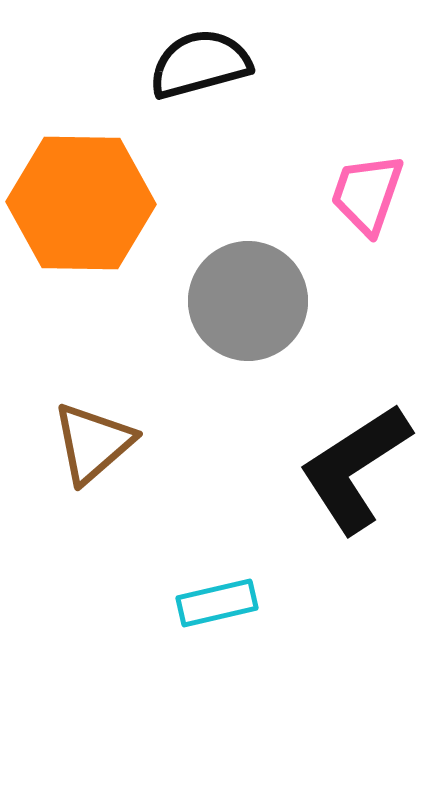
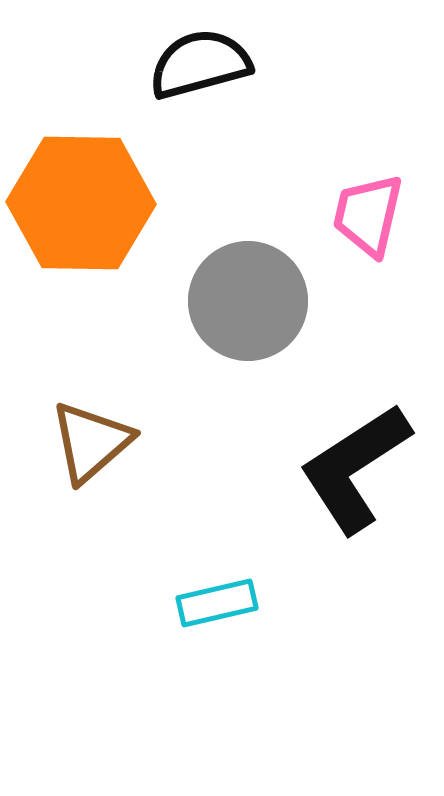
pink trapezoid: moved 1 px right, 21 px down; rotated 6 degrees counterclockwise
brown triangle: moved 2 px left, 1 px up
